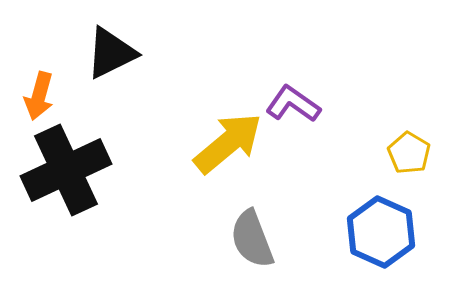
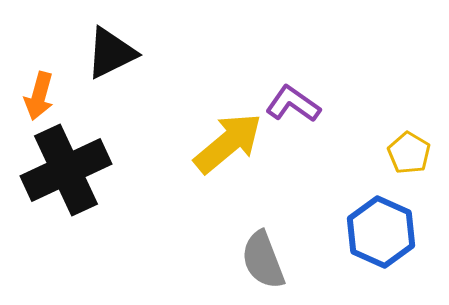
gray semicircle: moved 11 px right, 21 px down
